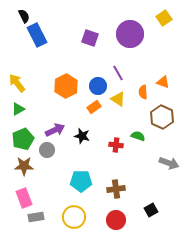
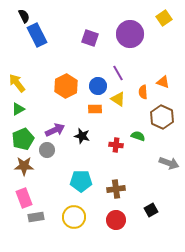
orange rectangle: moved 1 px right, 2 px down; rotated 32 degrees clockwise
